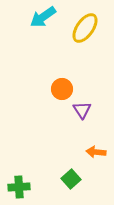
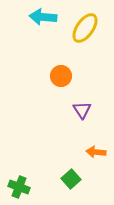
cyan arrow: rotated 40 degrees clockwise
orange circle: moved 1 px left, 13 px up
green cross: rotated 25 degrees clockwise
